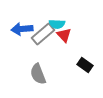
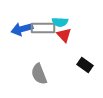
cyan semicircle: moved 3 px right, 2 px up
blue arrow: rotated 10 degrees counterclockwise
gray rectangle: moved 6 px up; rotated 40 degrees clockwise
gray semicircle: moved 1 px right
